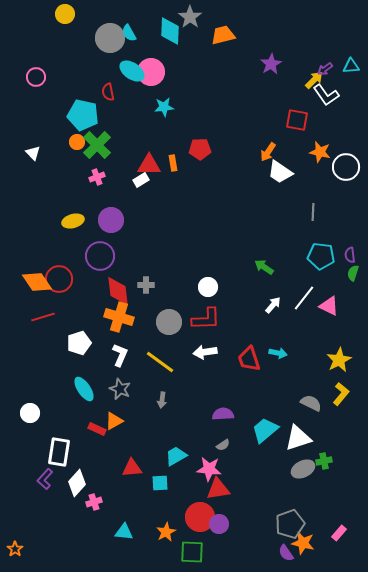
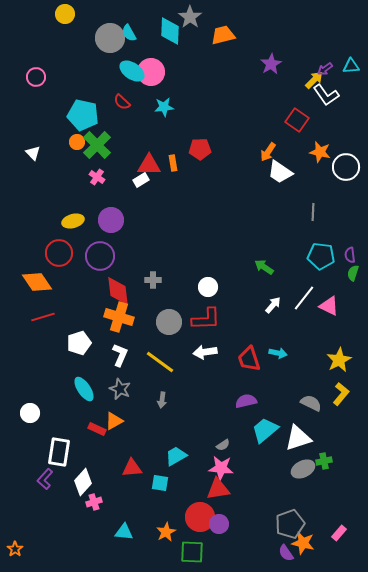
red semicircle at (108, 92): moved 14 px right, 10 px down; rotated 36 degrees counterclockwise
red square at (297, 120): rotated 25 degrees clockwise
pink cross at (97, 177): rotated 35 degrees counterclockwise
red circle at (59, 279): moved 26 px up
gray cross at (146, 285): moved 7 px right, 5 px up
purple semicircle at (223, 414): moved 23 px right, 13 px up; rotated 10 degrees counterclockwise
pink star at (209, 469): moved 12 px right, 1 px up
white diamond at (77, 483): moved 6 px right, 1 px up
cyan square at (160, 483): rotated 12 degrees clockwise
